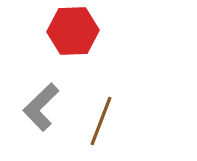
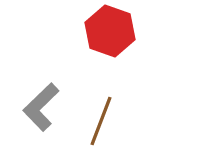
red hexagon: moved 37 px right; rotated 21 degrees clockwise
